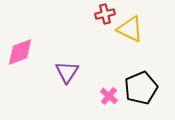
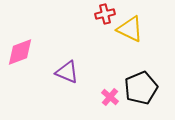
purple triangle: rotated 40 degrees counterclockwise
pink cross: moved 1 px right, 1 px down
